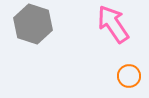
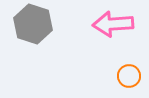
pink arrow: rotated 60 degrees counterclockwise
